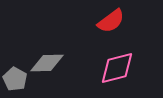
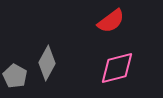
gray diamond: rotated 60 degrees counterclockwise
gray pentagon: moved 3 px up
